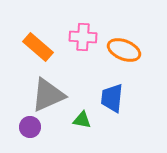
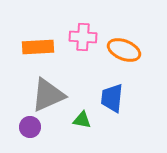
orange rectangle: rotated 44 degrees counterclockwise
